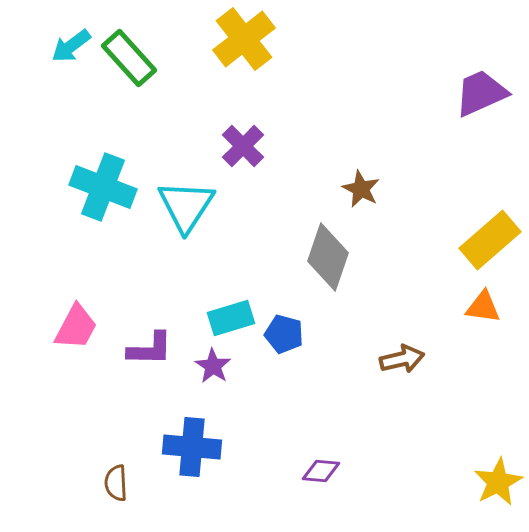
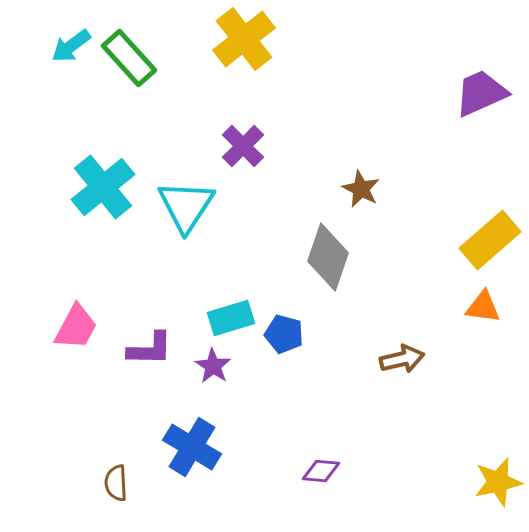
cyan cross: rotated 30 degrees clockwise
blue cross: rotated 26 degrees clockwise
yellow star: rotated 15 degrees clockwise
